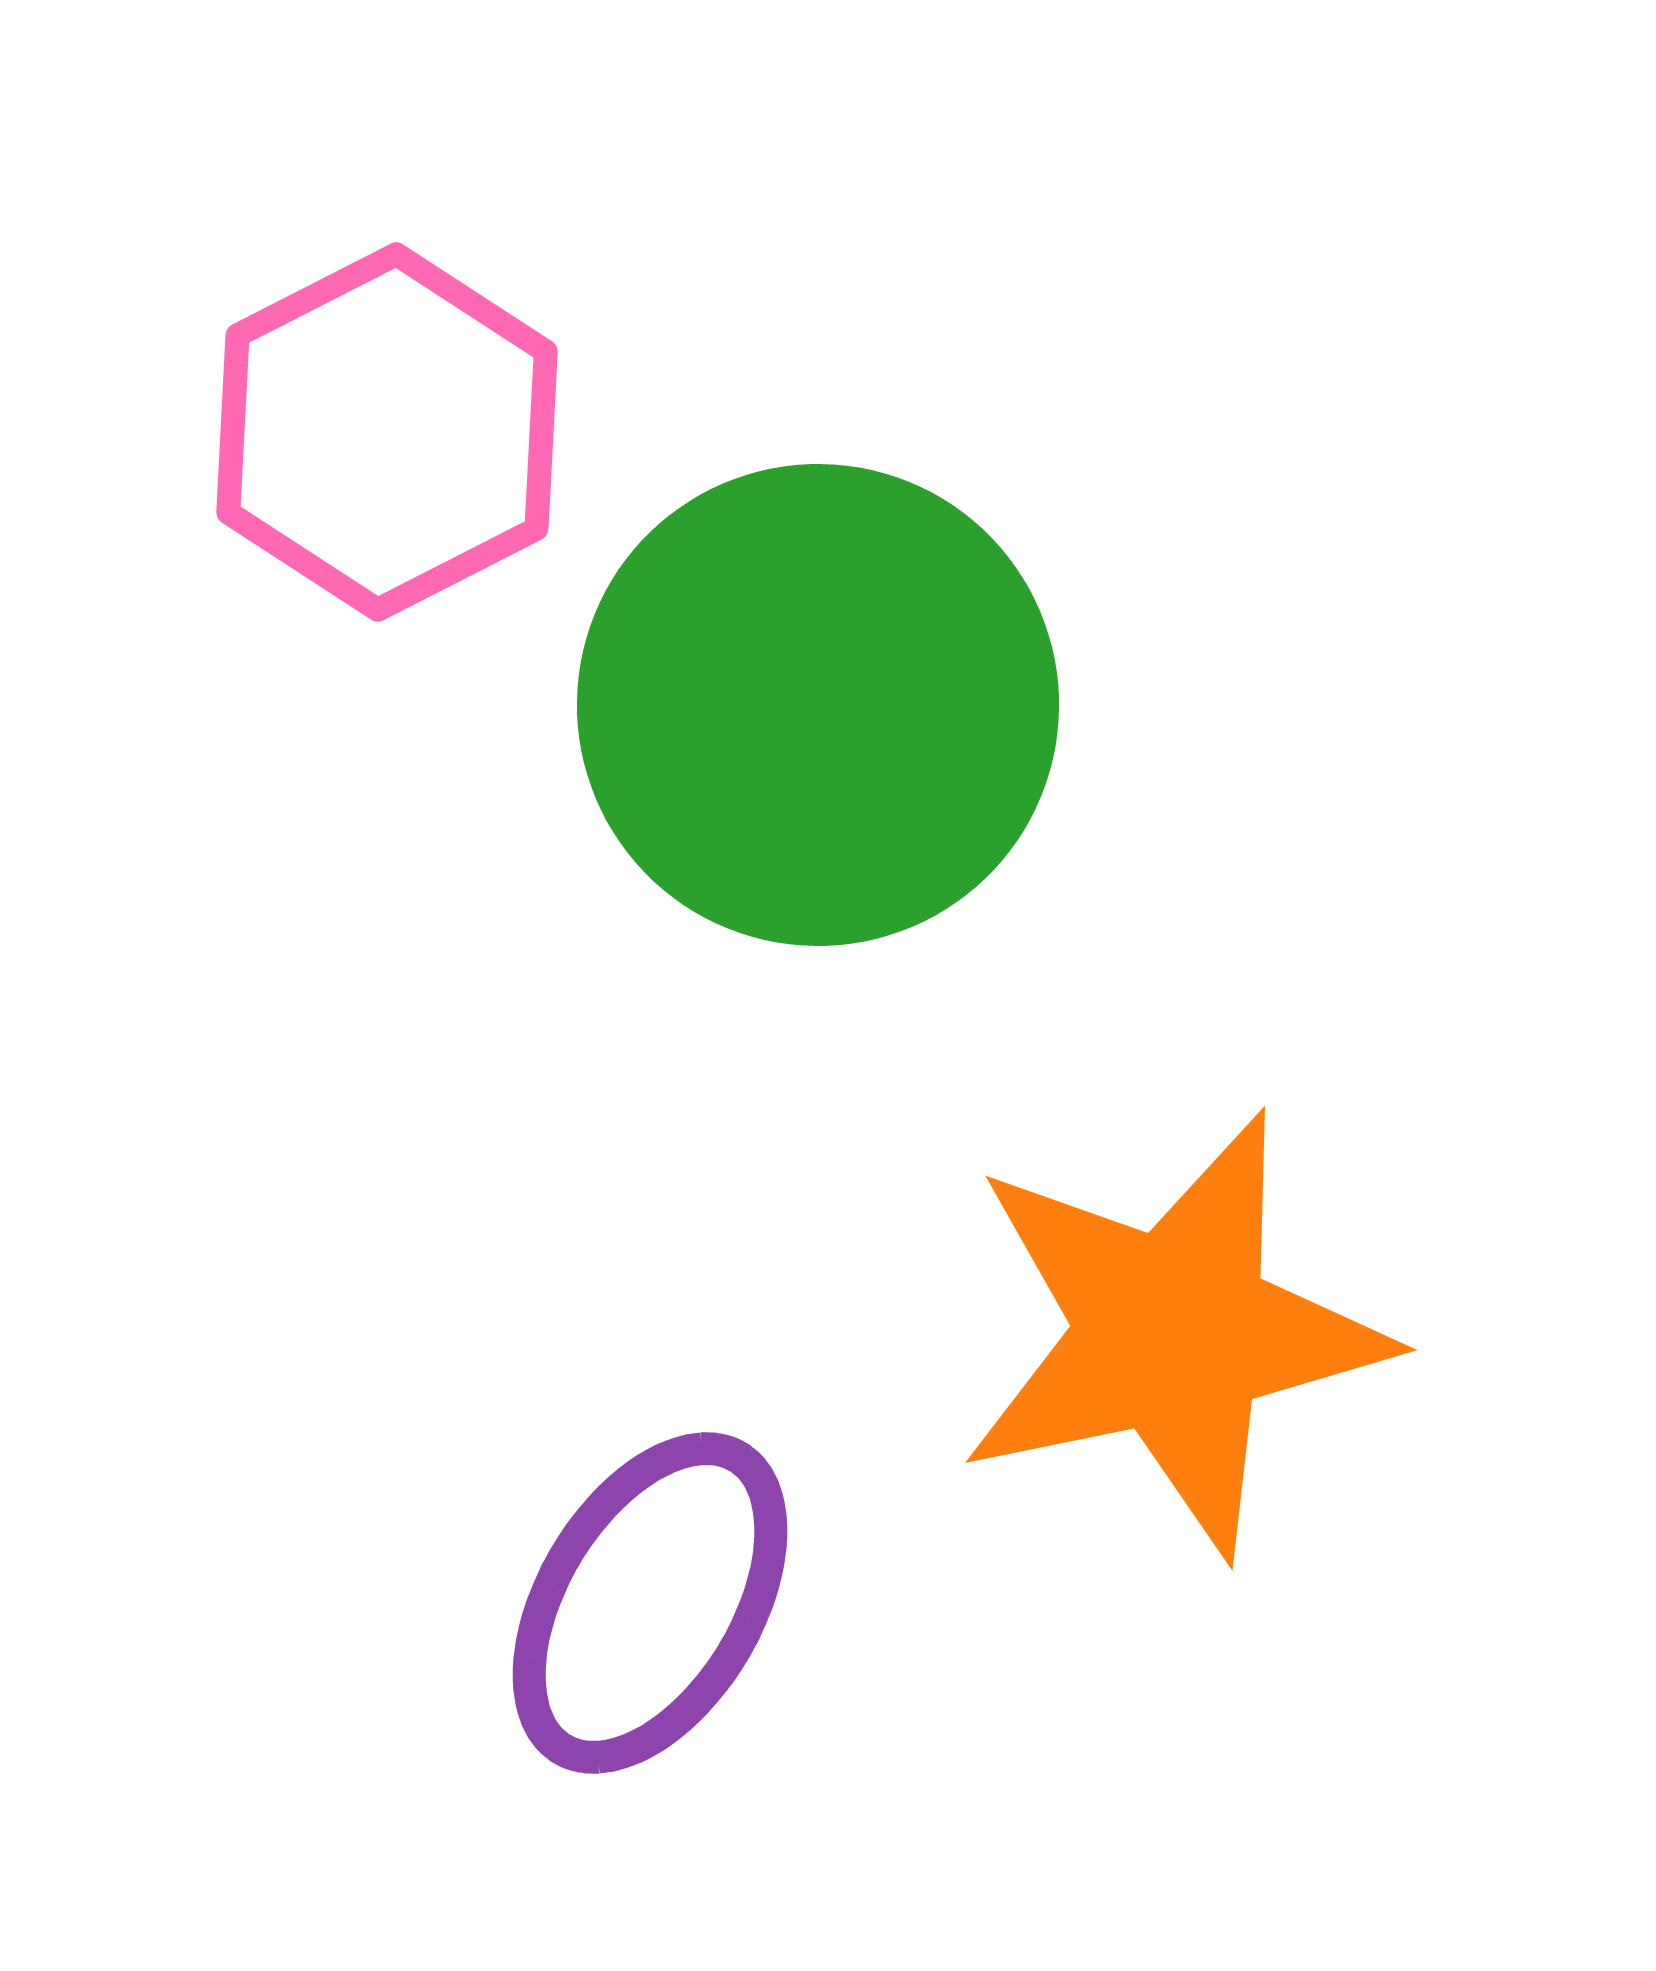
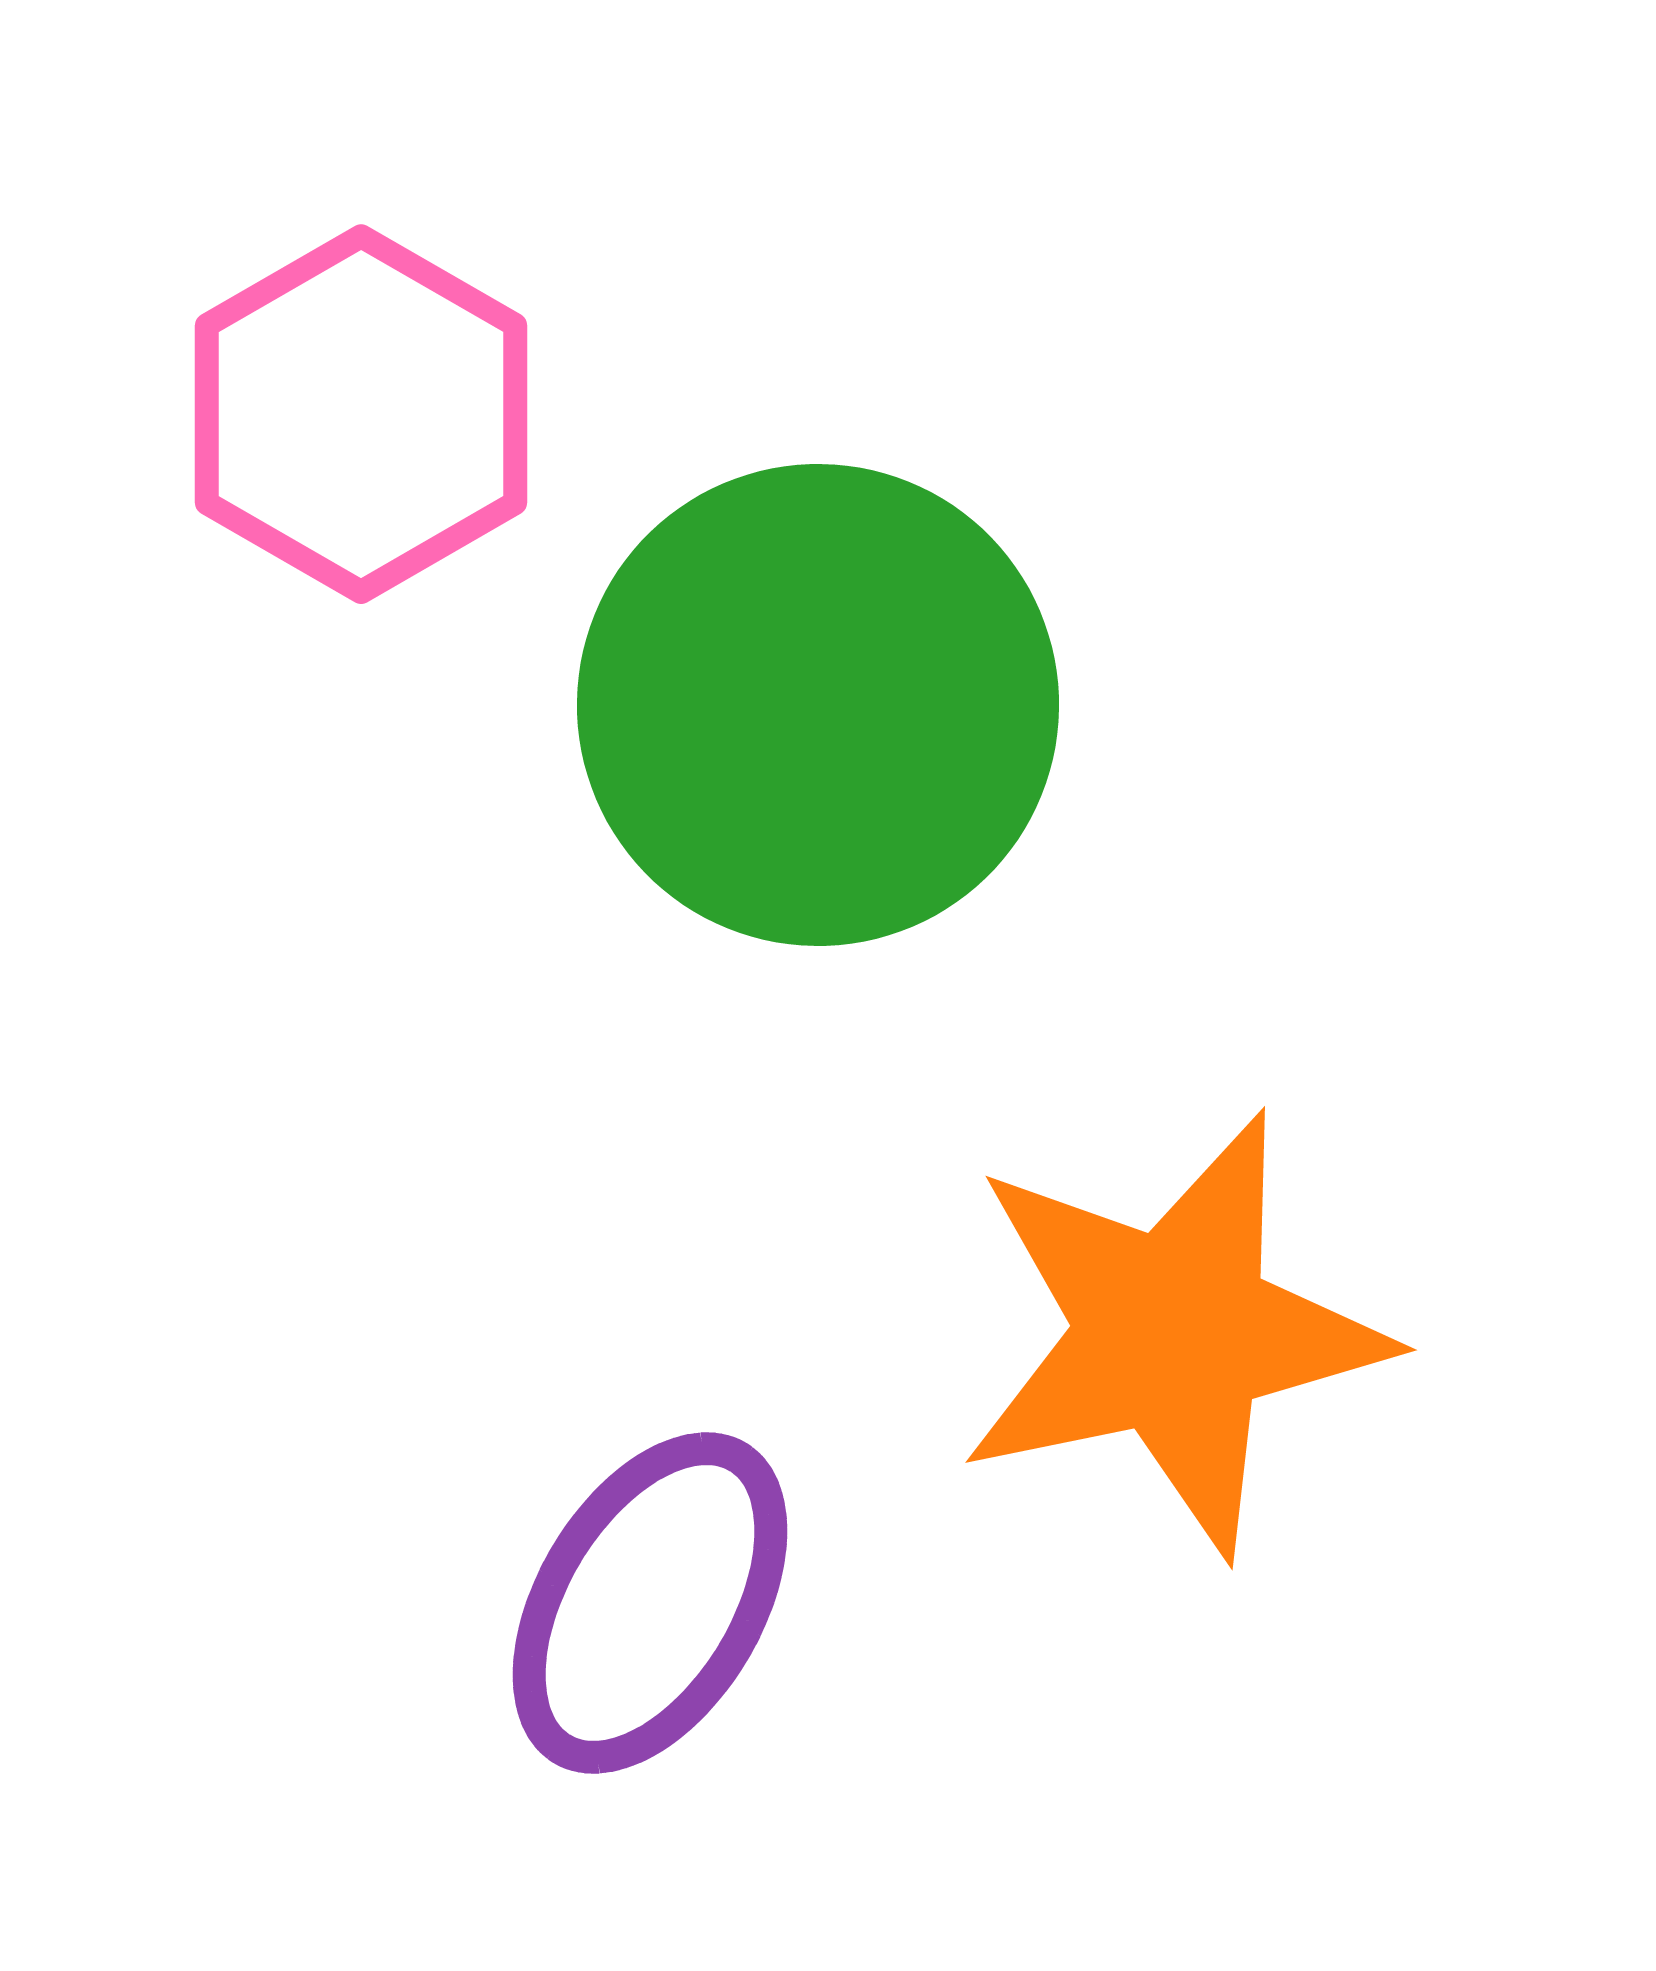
pink hexagon: moved 26 px left, 18 px up; rotated 3 degrees counterclockwise
